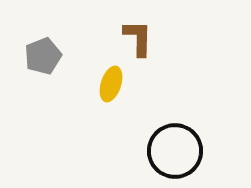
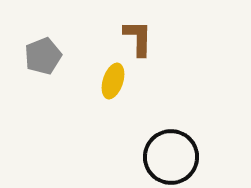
yellow ellipse: moved 2 px right, 3 px up
black circle: moved 4 px left, 6 px down
